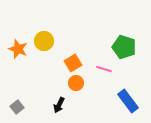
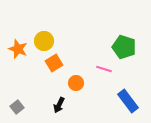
orange square: moved 19 px left
